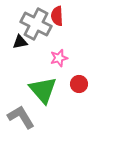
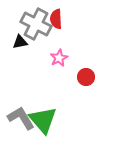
red semicircle: moved 1 px left, 3 px down
pink star: rotated 12 degrees counterclockwise
red circle: moved 7 px right, 7 px up
green triangle: moved 30 px down
gray L-shape: moved 1 px down
